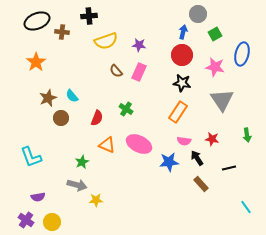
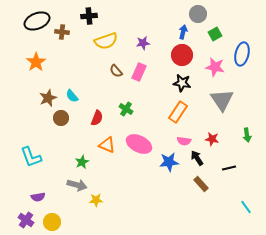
purple star: moved 4 px right, 2 px up; rotated 16 degrees counterclockwise
